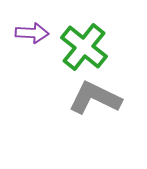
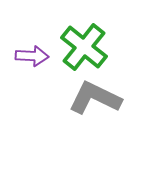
purple arrow: moved 23 px down
